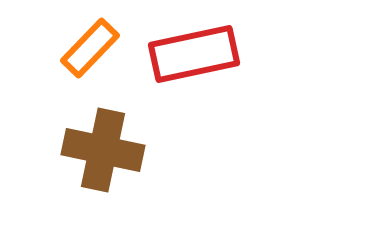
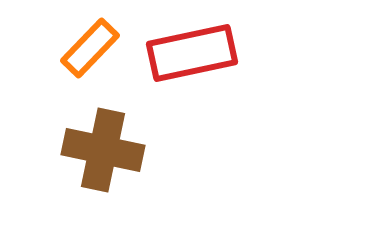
red rectangle: moved 2 px left, 1 px up
